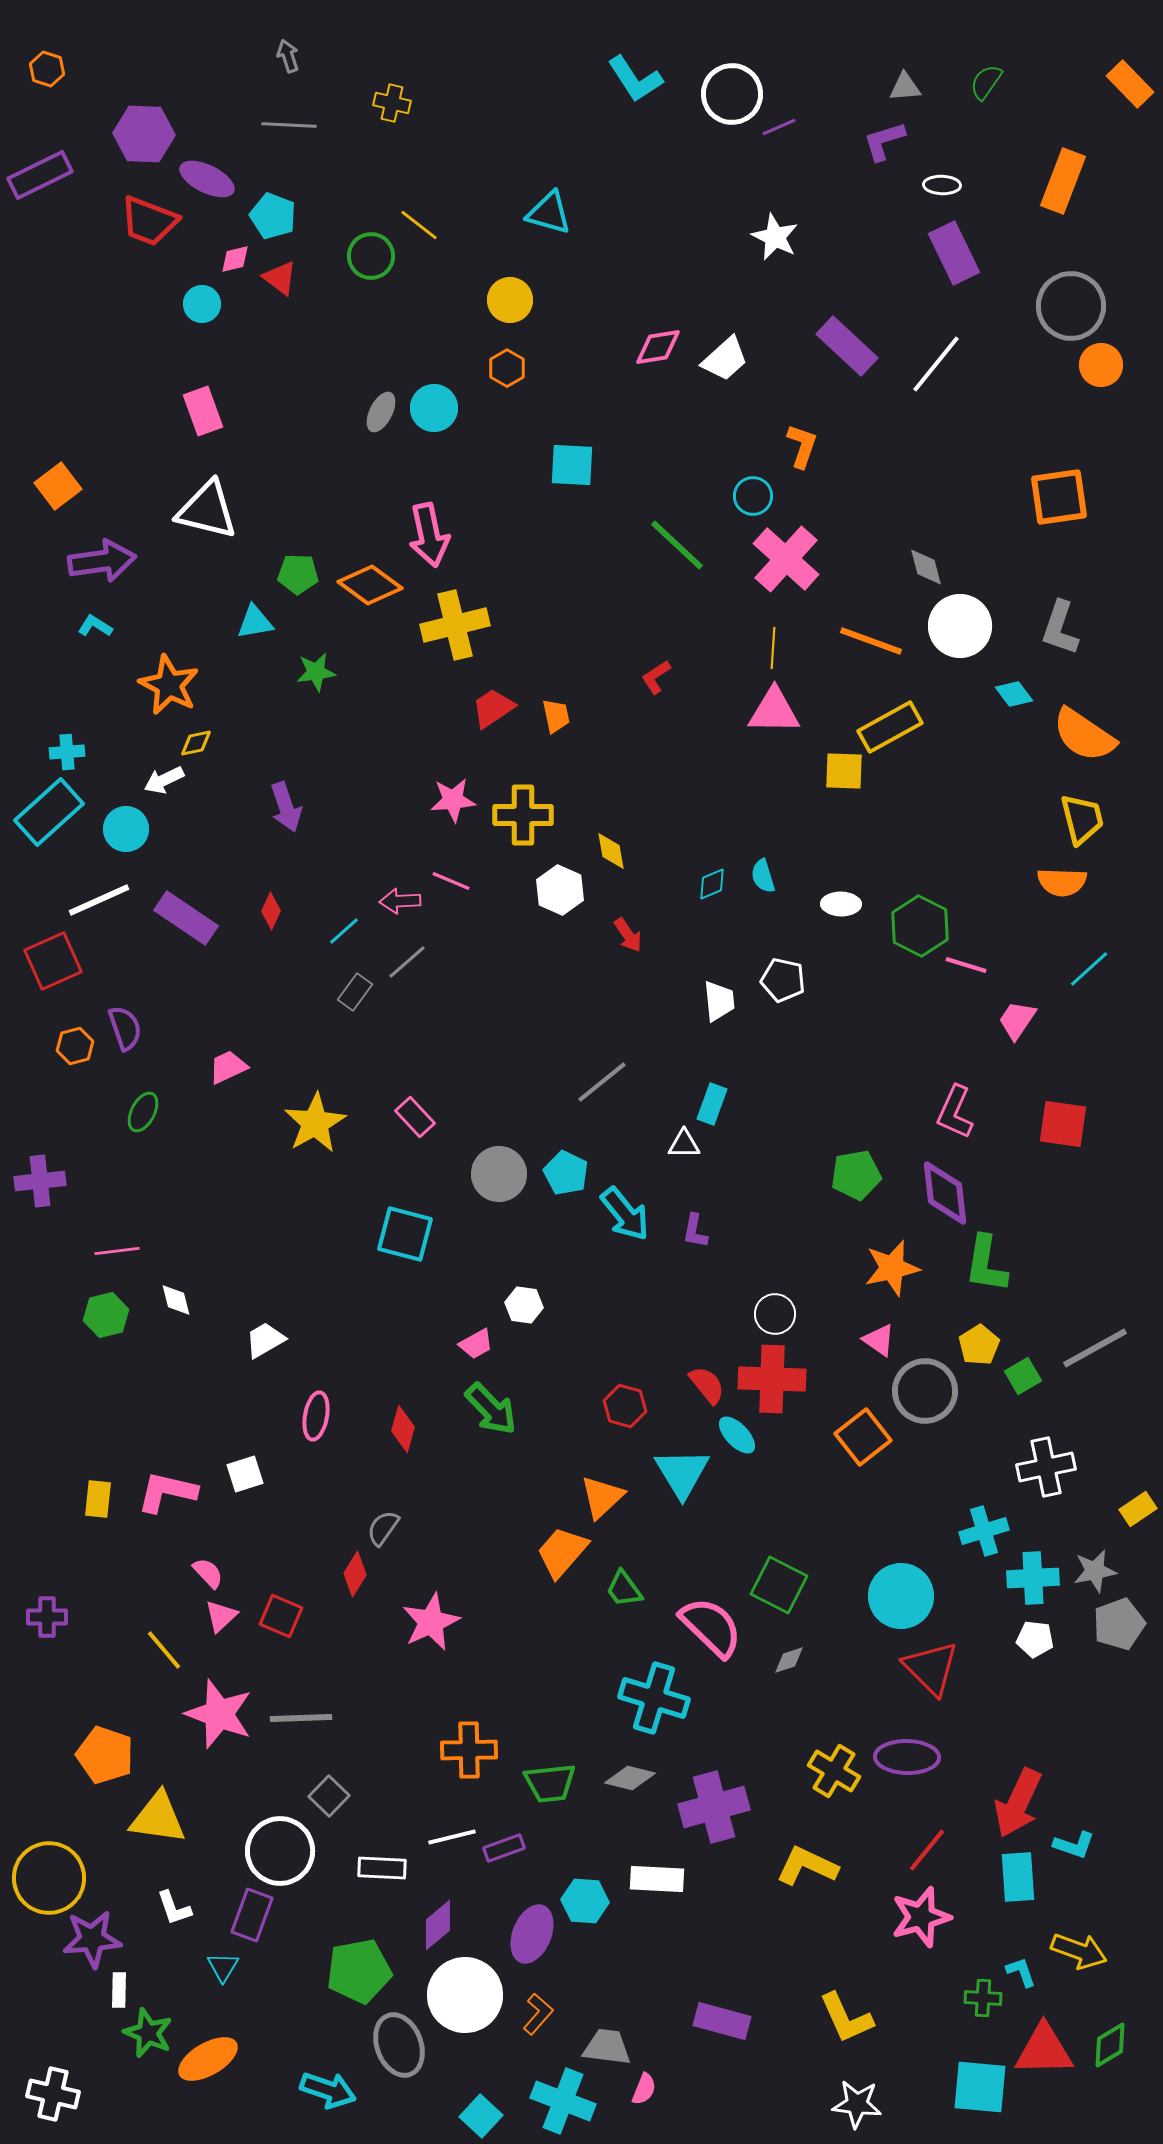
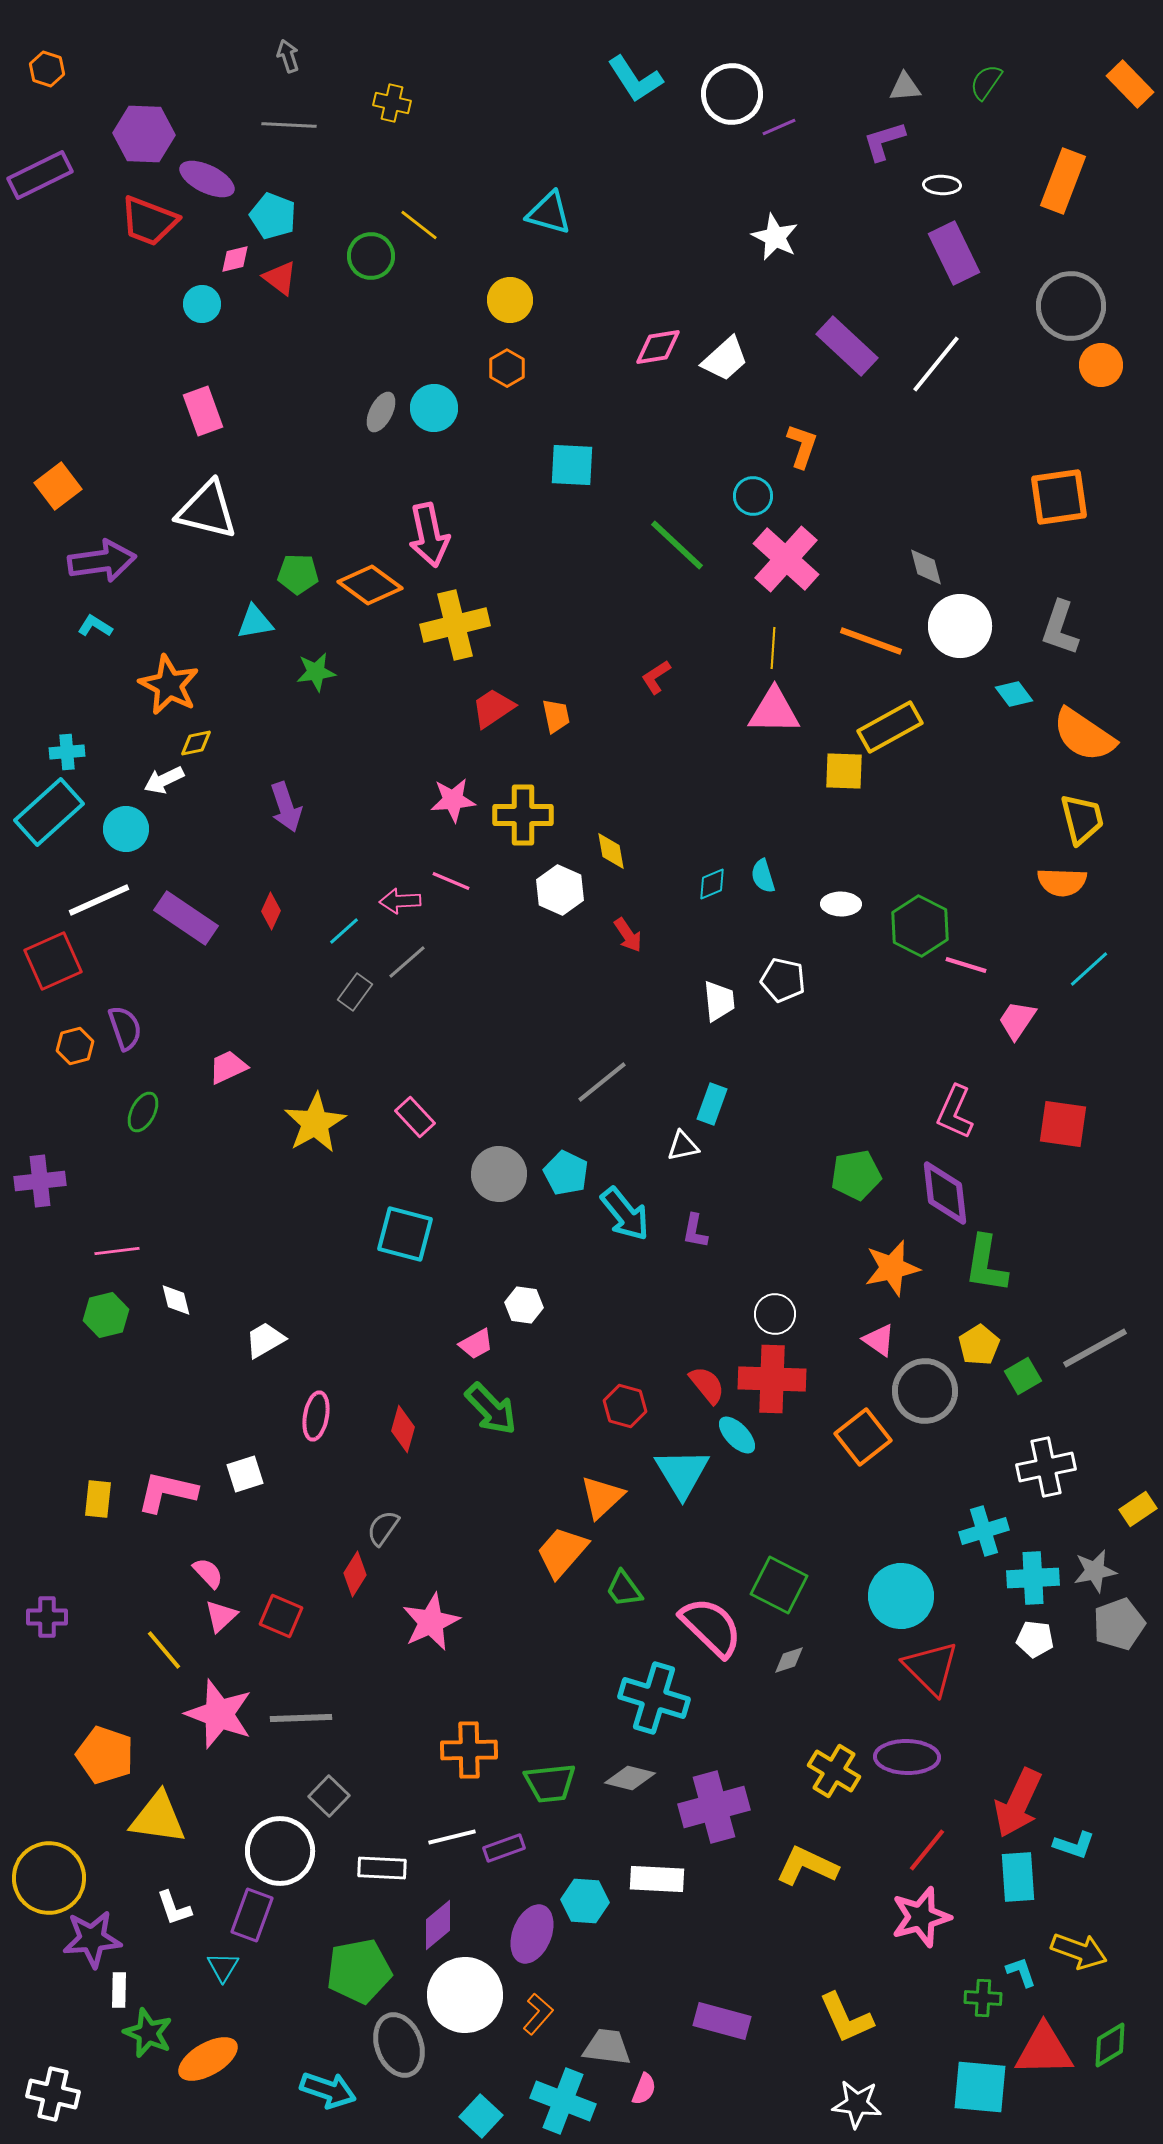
white triangle at (684, 1144): moved 1 px left, 2 px down; rotated 12 degrees counterclockwise
